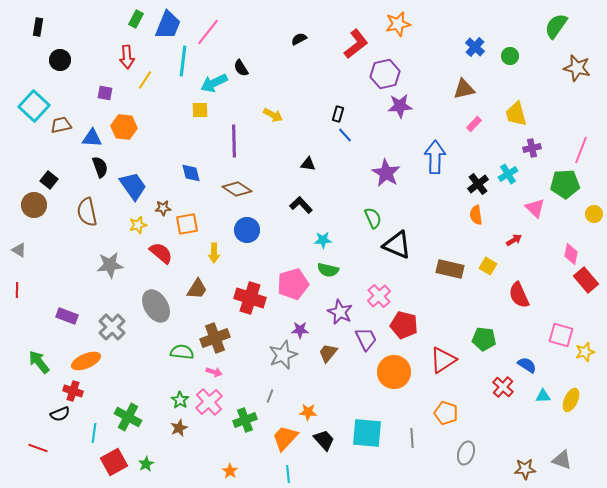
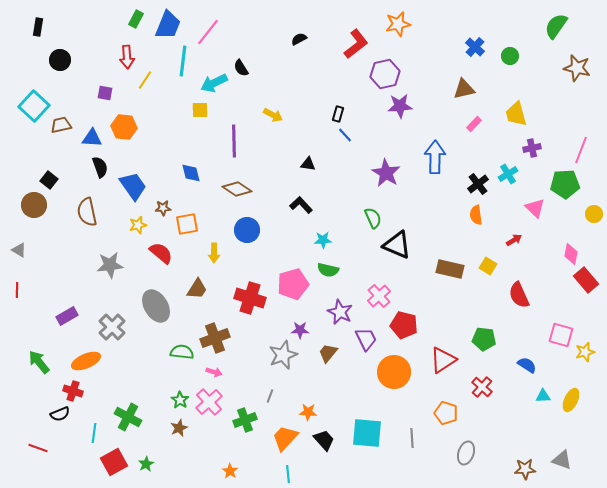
purple rectangle at (67, 316): rotated 50 degrees counterclockwise
red cross at (503, 387): moved 21 px left
